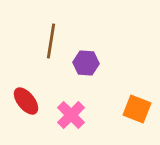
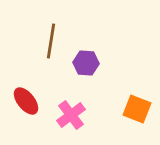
pink cross: rotated 8 degrees clockwise
